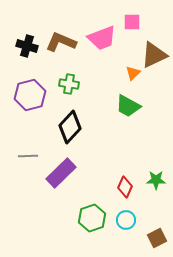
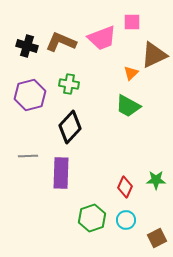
orange triangle: moved 2 px left
purple rectangle: rotated 44 degrees counterclockwise
